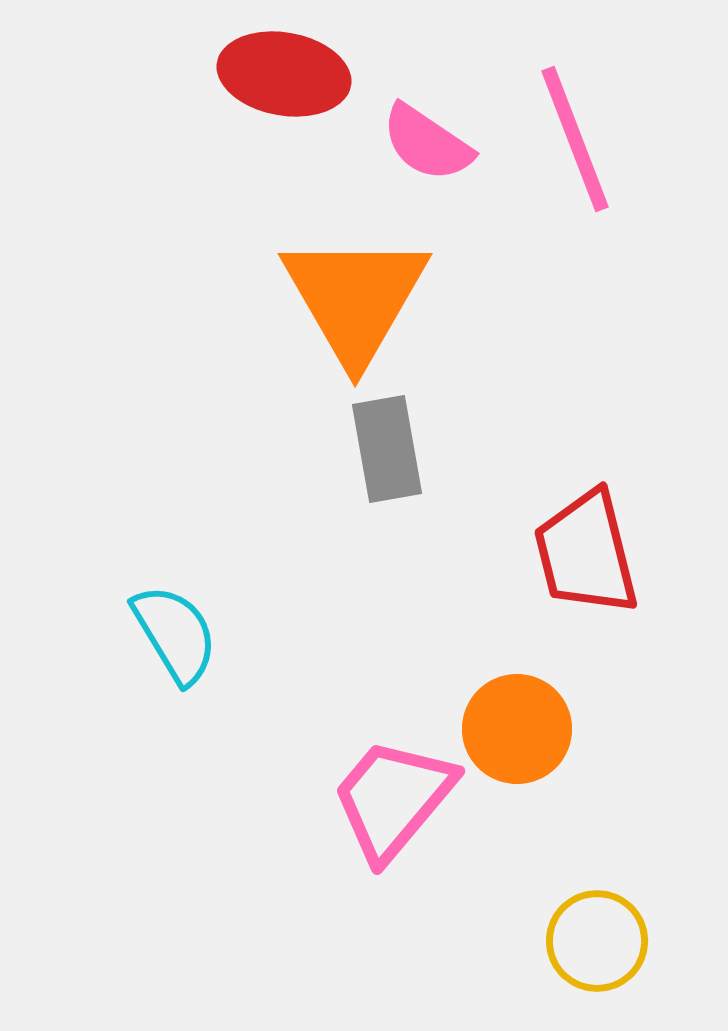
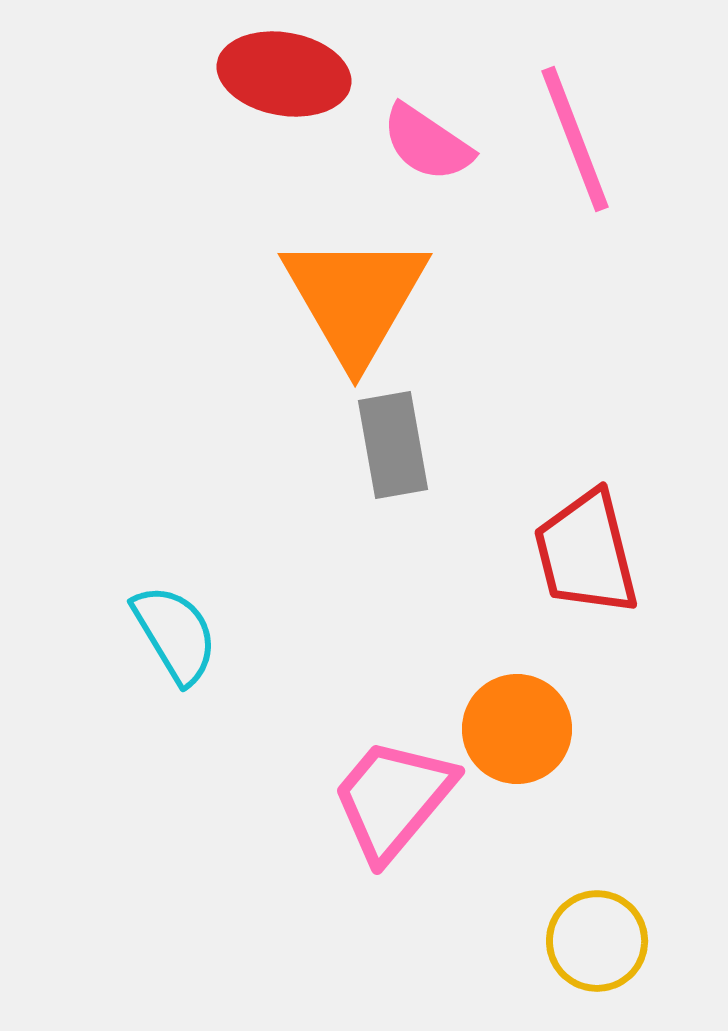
gray rectangle: moved 6 px right, 4 px up
